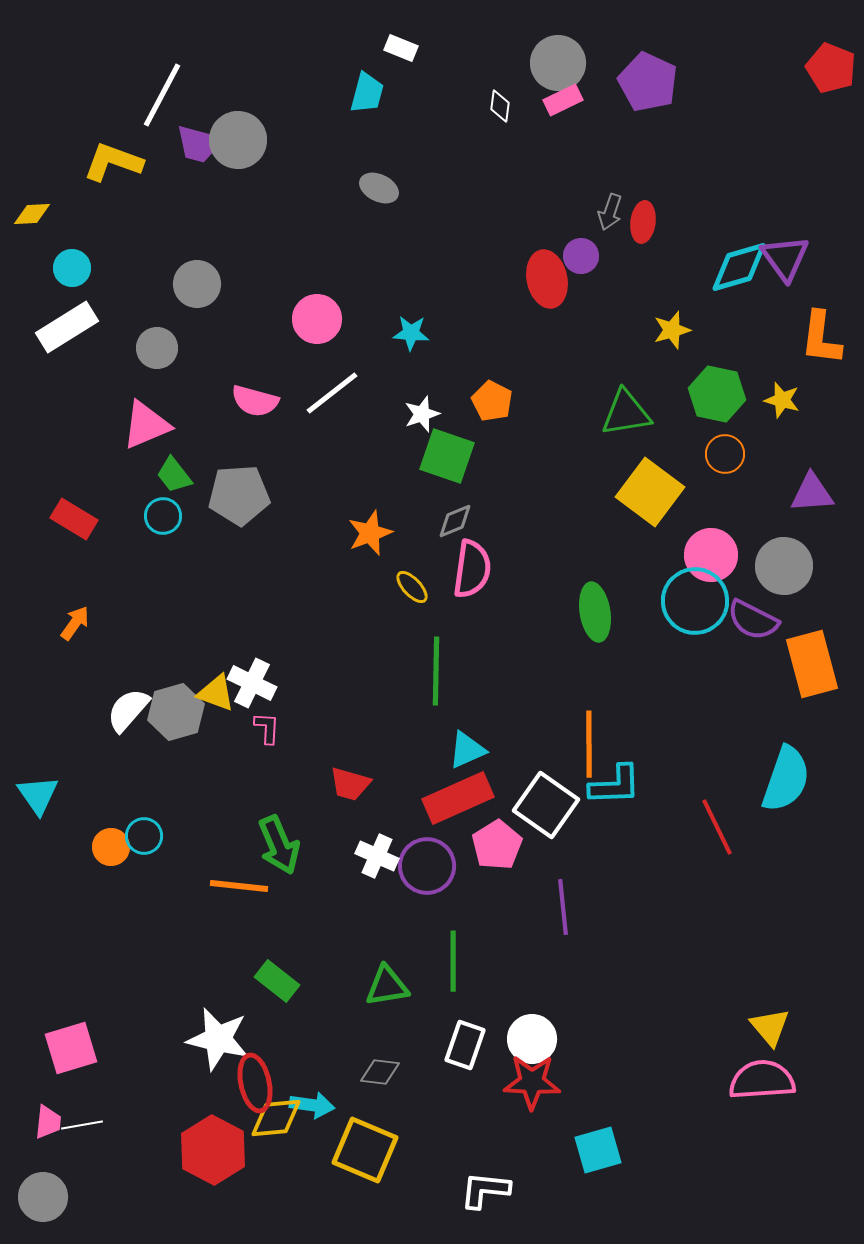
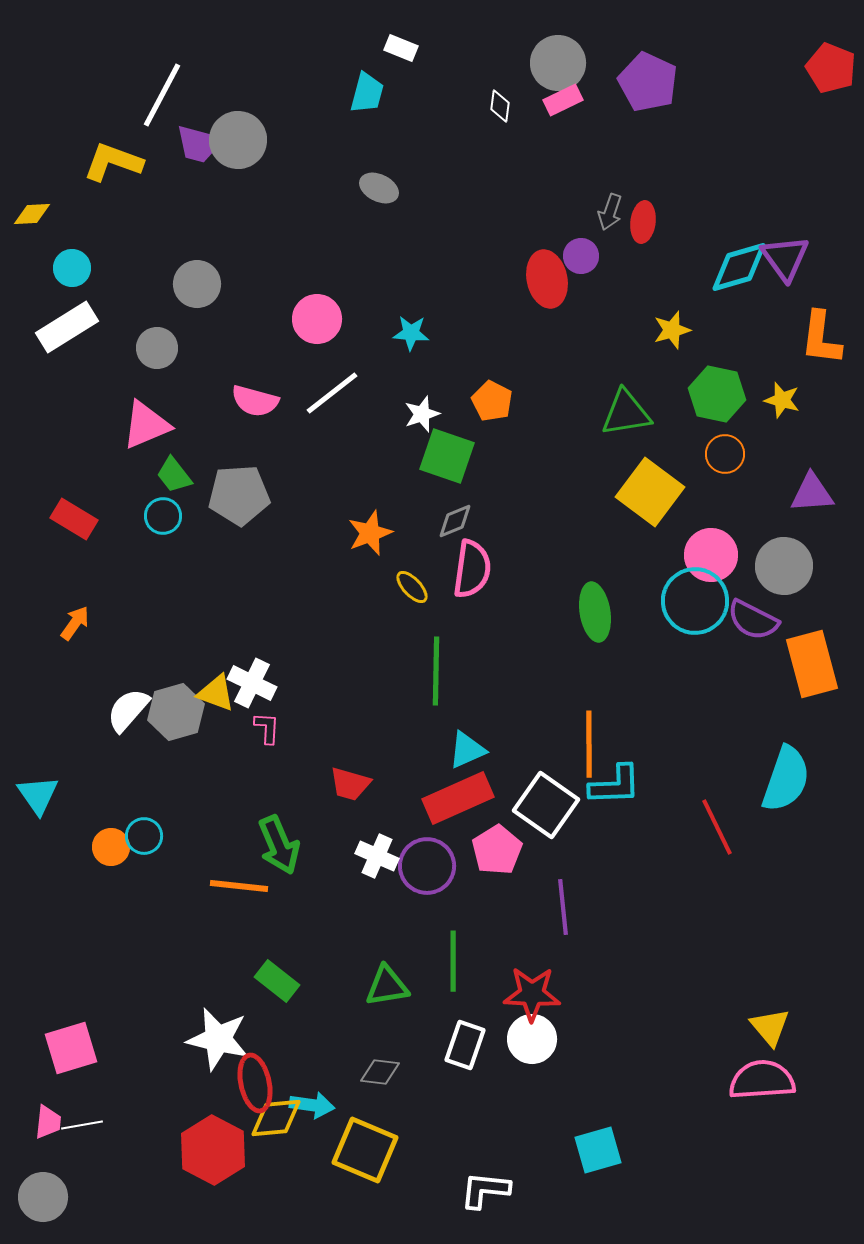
pink pentagon at (497, 845): moved 5 px down
red star at (532, 1082): moved 88 px up
